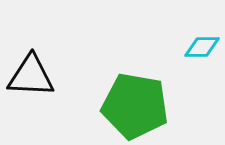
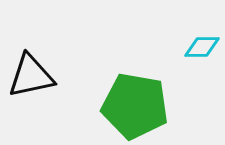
black triangle: rotated 15 degrees counterclockwise
